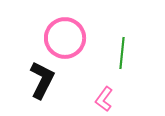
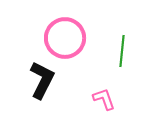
green line: moved 2 px up
pink L-shape: rotated 125 degrees clockwise
